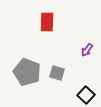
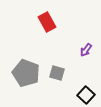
red rectangle: rotated 30 degrees counterclockwise
purple arrow: moved 1 px left
gray pentagon: moved 1 px left, 1 px down
